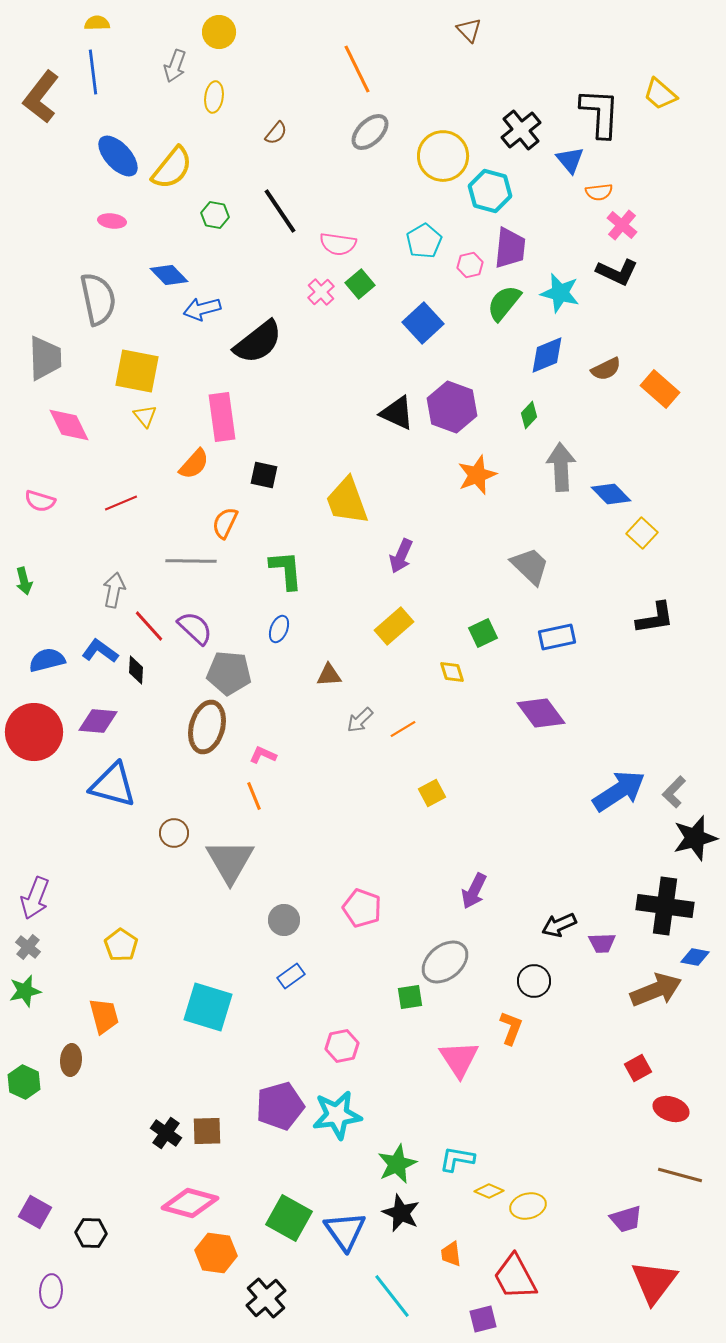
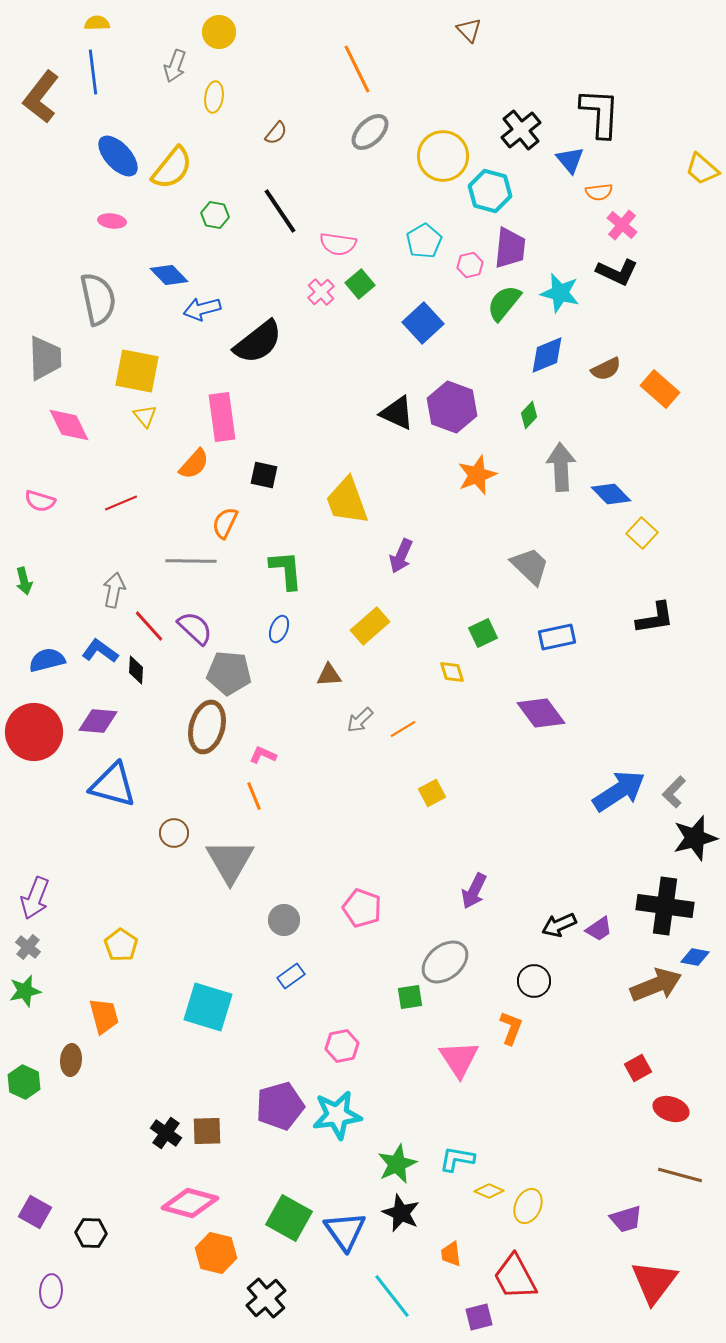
yellow trapezoid at (660, 94): moved 42 px right, 75 px down
yellow rectangle at (394, 626): moved 24 px left
purple trapezoid at (602, 943): moved 3 px left, 14 px up; rotated 32 degrees counterclockwise
brown arrow at (656, 990): moved 5 px up
yellow ellipse at (528, 1206): rotated 52 degrees counterclockwise
orange hexagon at (216, 1253): rotated 6 degrees clockwise
purple square at (483, 1319): moved 4 px left, 2 px up
